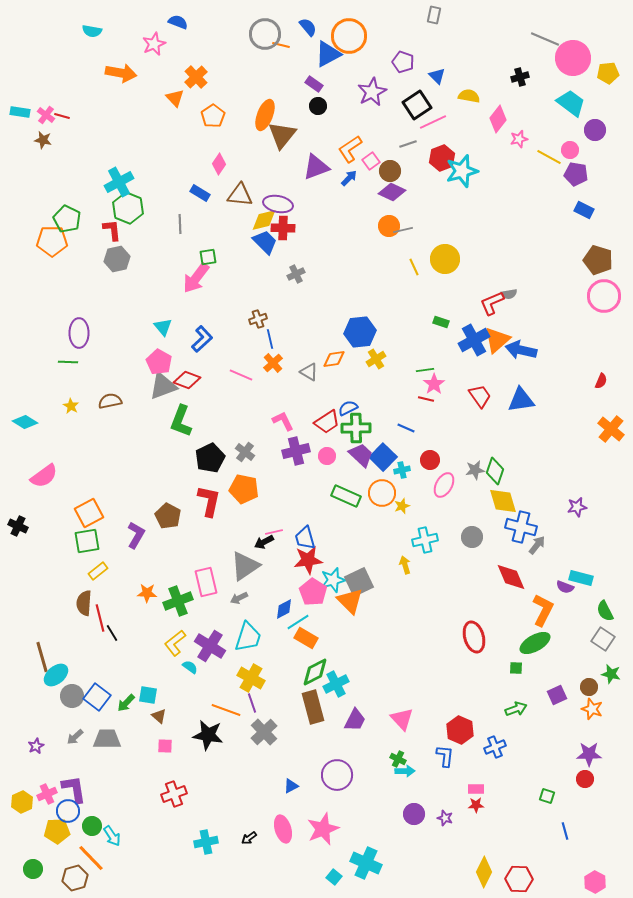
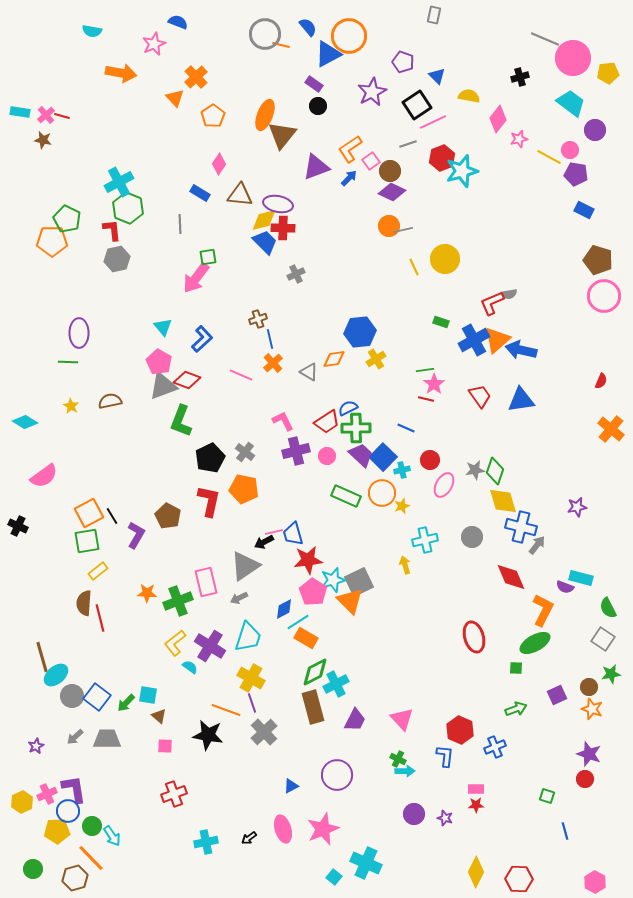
pink cross at (46, 115): rotated 12 degrees clockwise
blue trapezoid at (305, 538): moved 12 px left, 4 px up
green semicircle at (605, 611): moved 3 px right, 3 px up
black line at (112, 633): moved 117 px up
green star at (611, 674): rotated 24 degrees counterclockwise
purple star at (589, 754): rotated 20 degrees clockwise
yellow diamond at (484, 872): moved 8 px left
